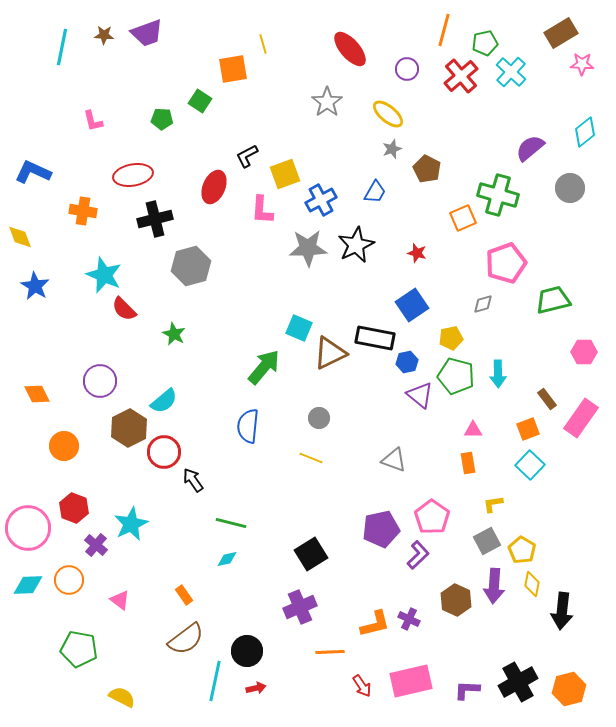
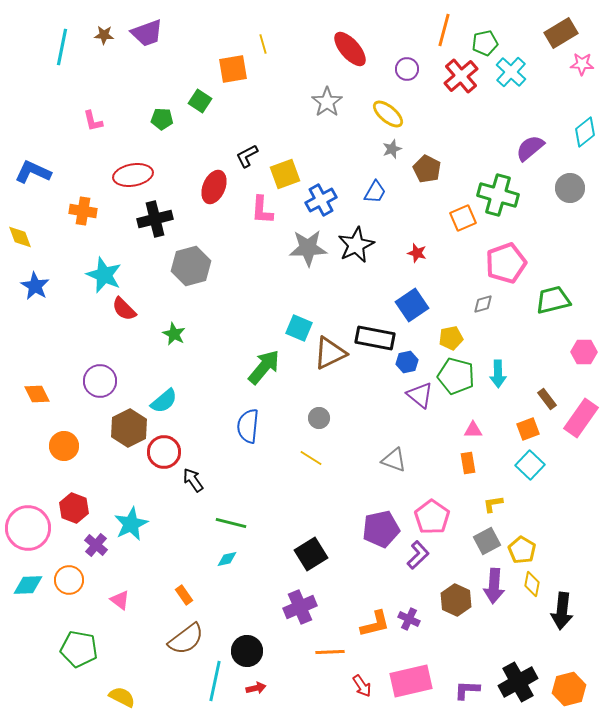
yellow line at (311, 458): rotated 10 degrees clockwise
